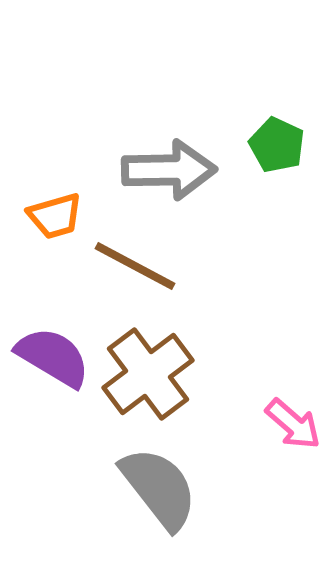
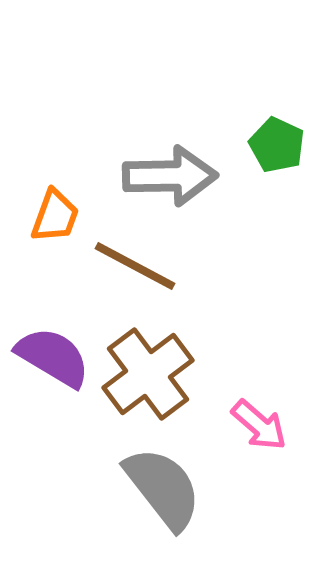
gray arrow: moved 1 px right, 6 px down
orange trapezoid: rotated 54 degrees counterclockwise
pink arrow: moved 34 px left, 1 px down
gray semicircle: moved 4 px right
